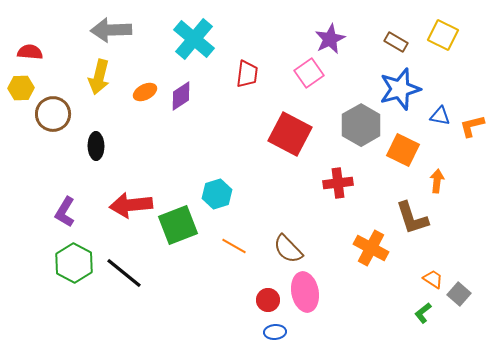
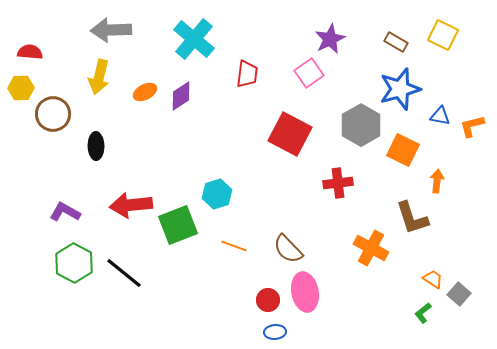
purple L-shape: rotated 88 degrees clockwise
orange line: rotated 10 degrees counterclockwise
